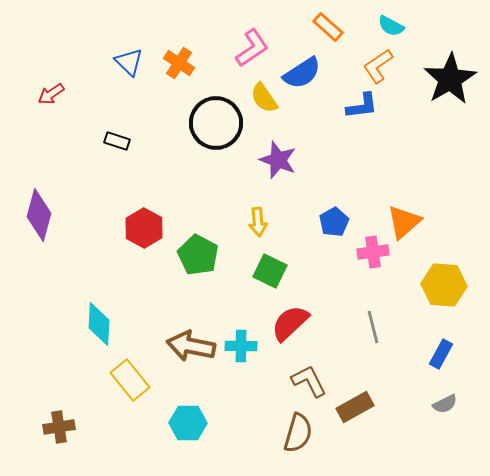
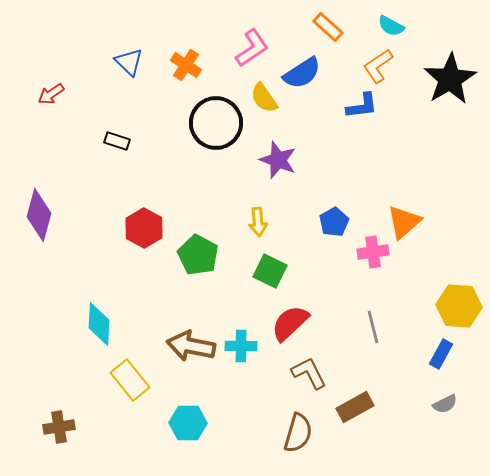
orange cross: moved 7 px right, 2 px down
yellow hexagon: moved 15 px right, 21 px down
brown L-shape: moved 8 px up
